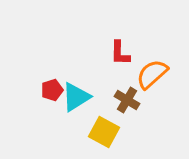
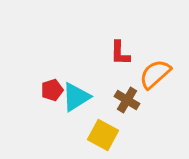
orange semicircle: moved 3 px right
yellow square: moved 1 px left, 3 px down
